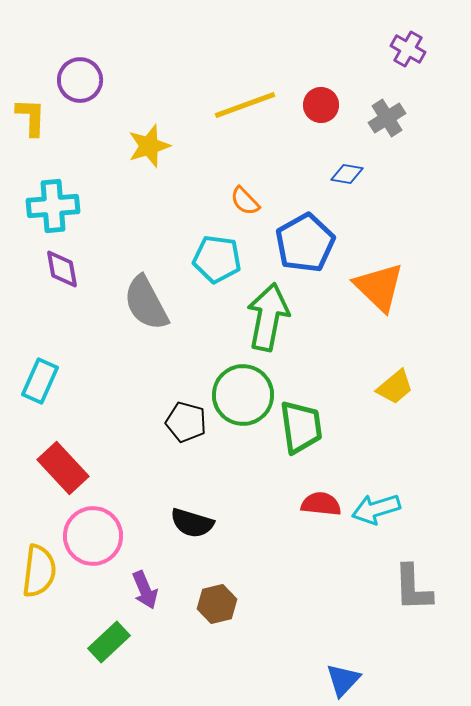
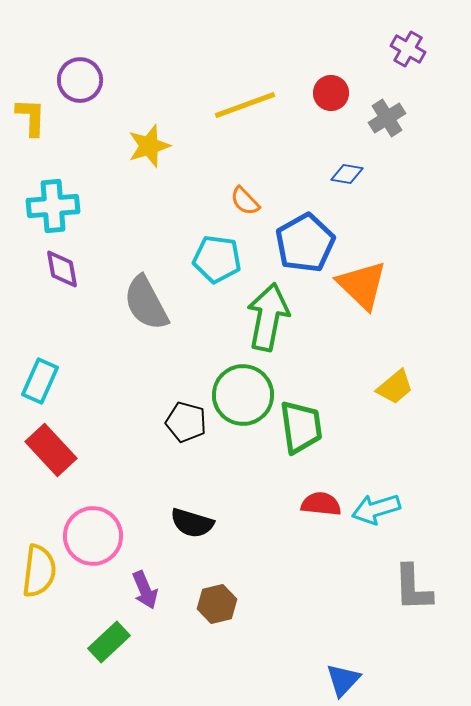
red circle: moved 10 px right, 12 px up
orange triangle: moved 17 px left, 2 px up
red rectangle: moved 12 px left, 18 px up
